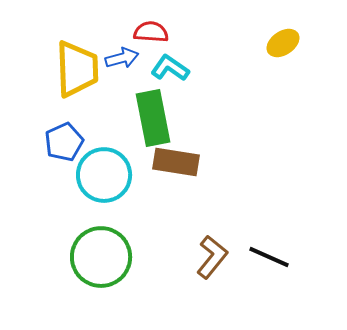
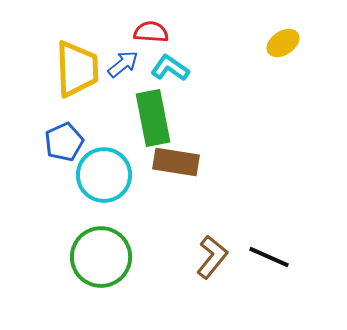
blue arrow: moved 1 px right, 6 px down; rotated 24 degrees counterclockwise
